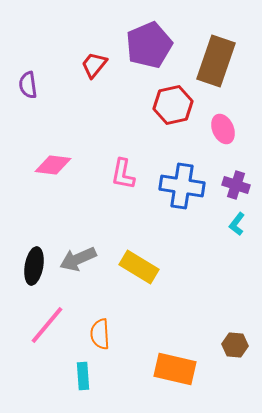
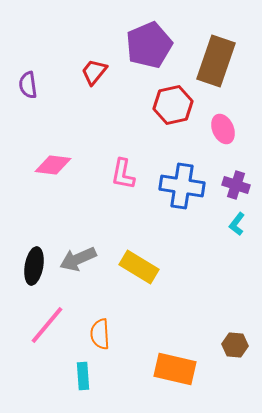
red trapezoid: moved 7 px down
